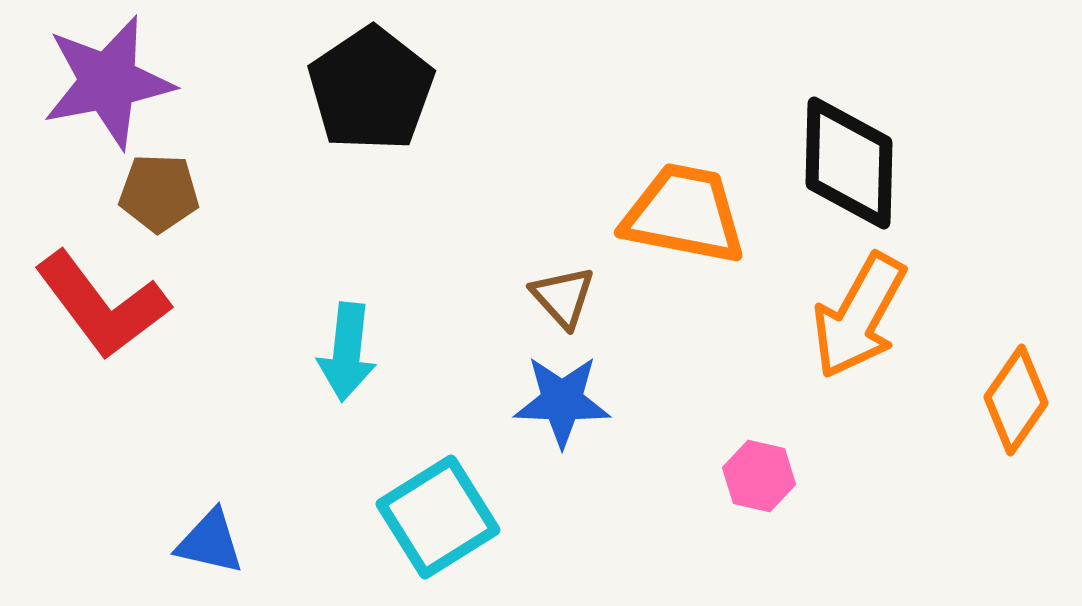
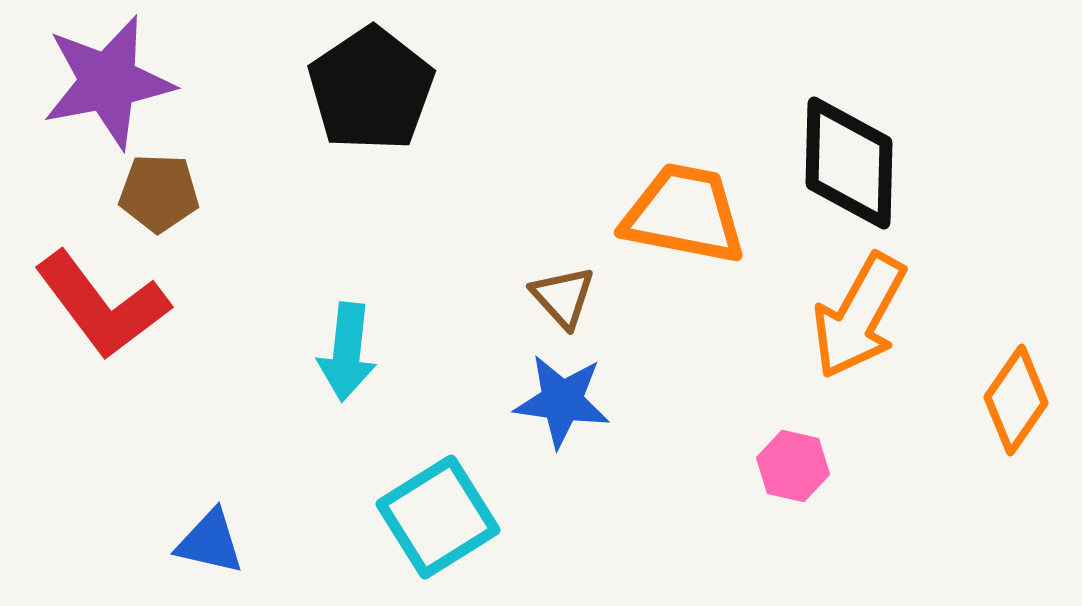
blue star: rotated 6 degrees clockwise
pink hexagon: moved 34 px right, 10 px up
